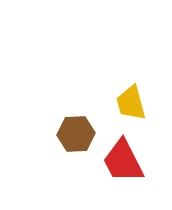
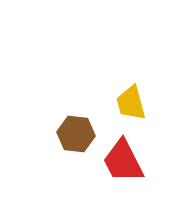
brown hexagon: rotated 9 degrees clockwise
